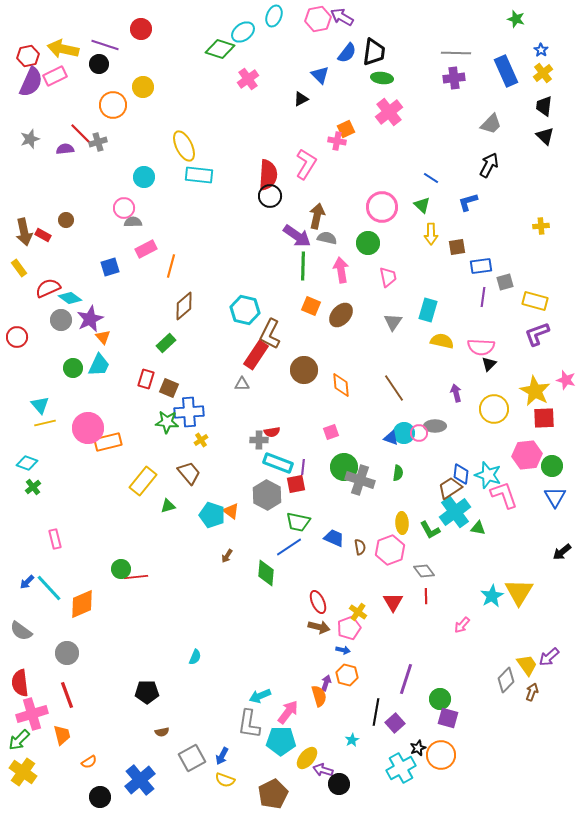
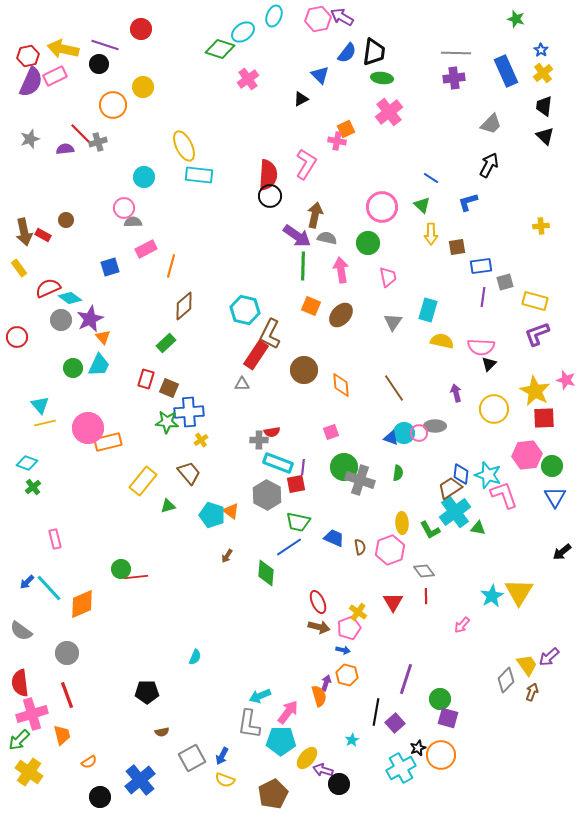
brown arrow at (317, 216): moved 2 px left, 1 px up
yellow cross at (23, 772): moved 6 px right
